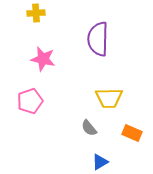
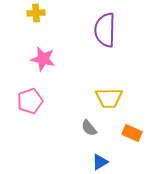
purple semicircle: moved 7 px right, 9 px up
